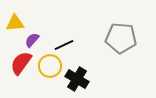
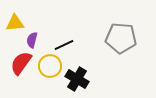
purple semicircle: rotated 28 degrees counterclockwise
